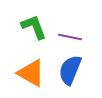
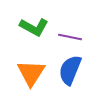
green L-shape: rotated 140 degrees clockwise
orange triangle: rotated 32 degrees clockwise
